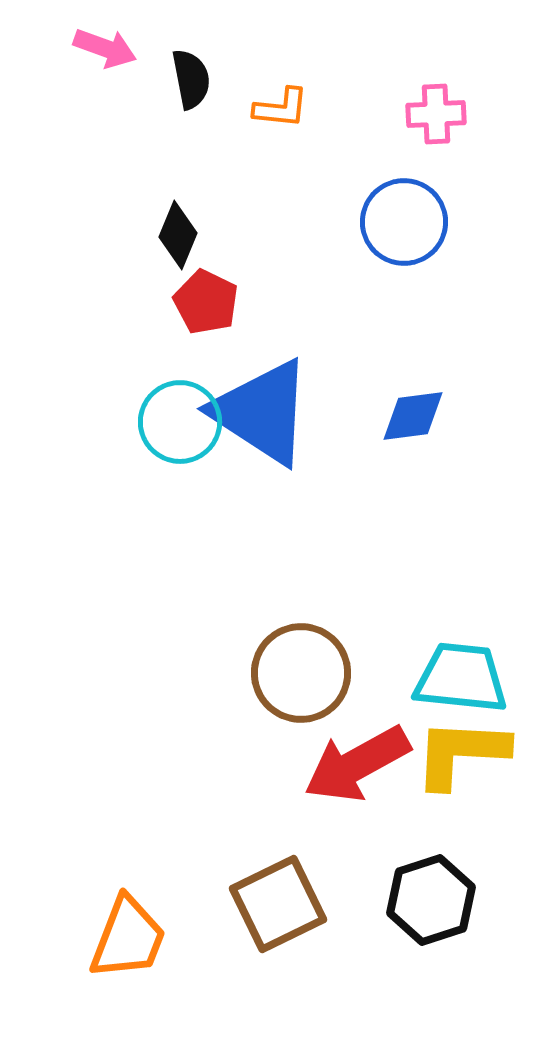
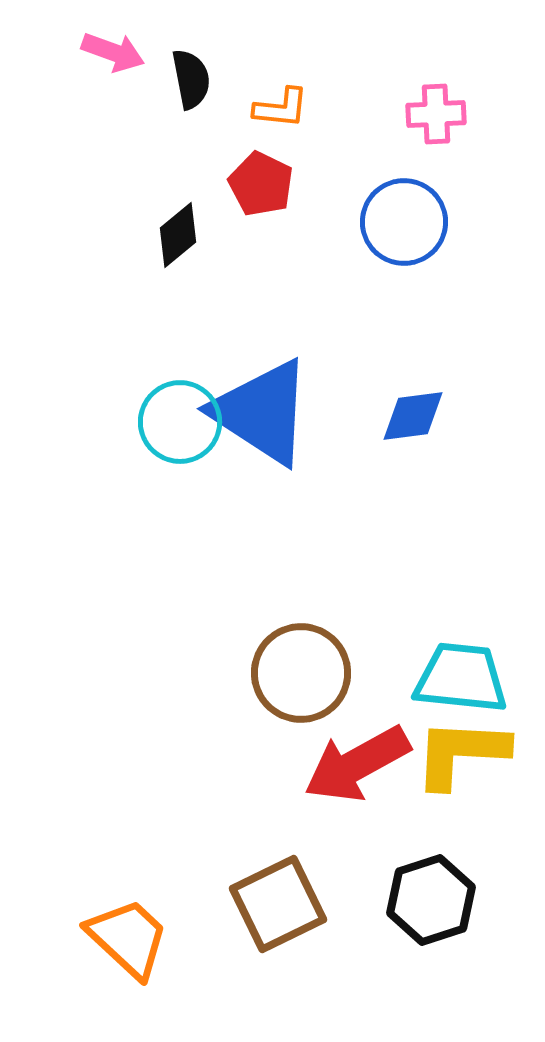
pink arrow: moved 8 px right, 4 px down
black diamond: rotated 28 degrees clockwise
red pentagon: moved 55 px right, 118 px up
orange trapezoid: rotated 68 degrees counterclockwise
